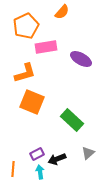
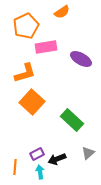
orange semicircle: rotated 14 degrees clockwise
orange square: rotated 20 degrees clockwise
orange line: moved 2 px right, 2 px up
